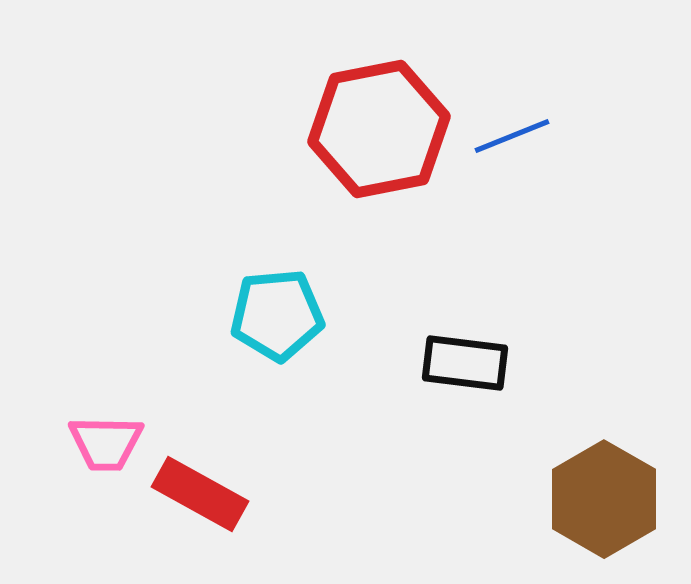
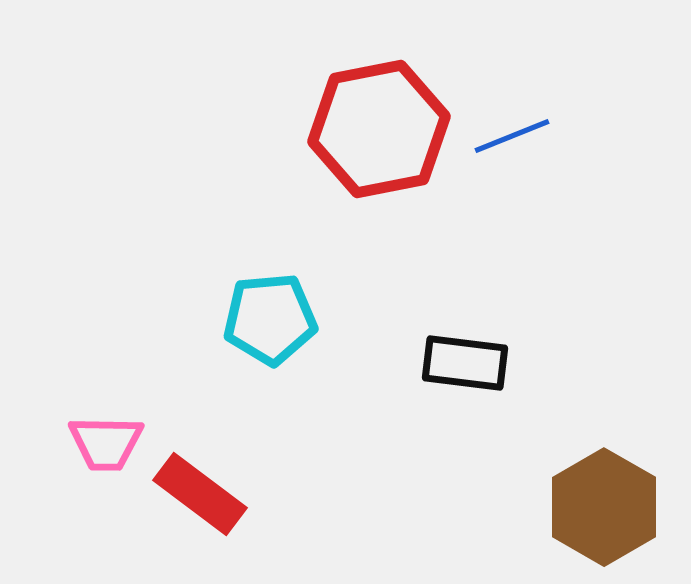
cyan pentagon: moved 7 px left, 4 px down
red rectangle: rotated 8 degrees clockwise
brown hexagon: moved 8 px down
